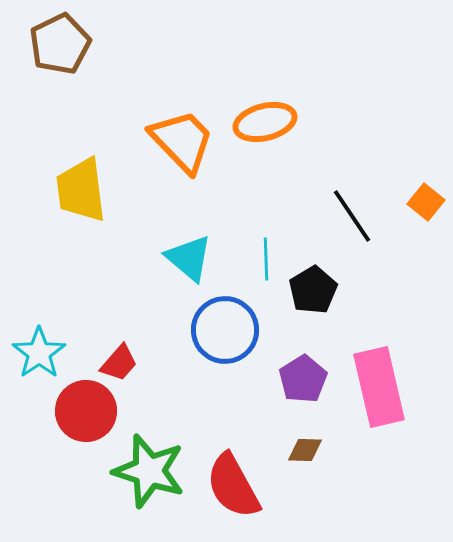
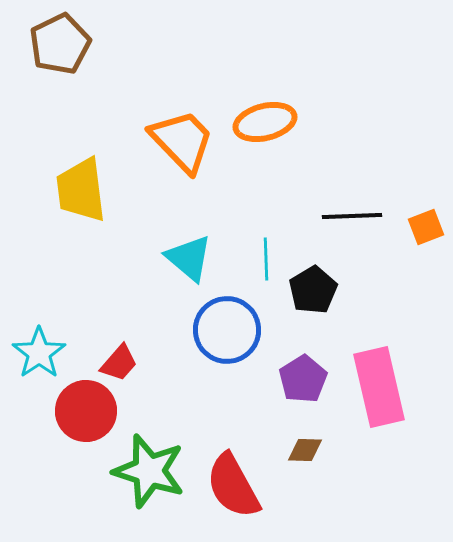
orange square: moved 25 px down; rotated 30 degrees clockwise
black line: rotated 58 degrees counterclockwise
blue circle: moved 2 px right
